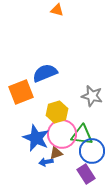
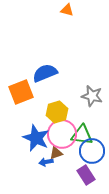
orange triangle: moved 10 px right
purple rectangle: moved 1 px down
